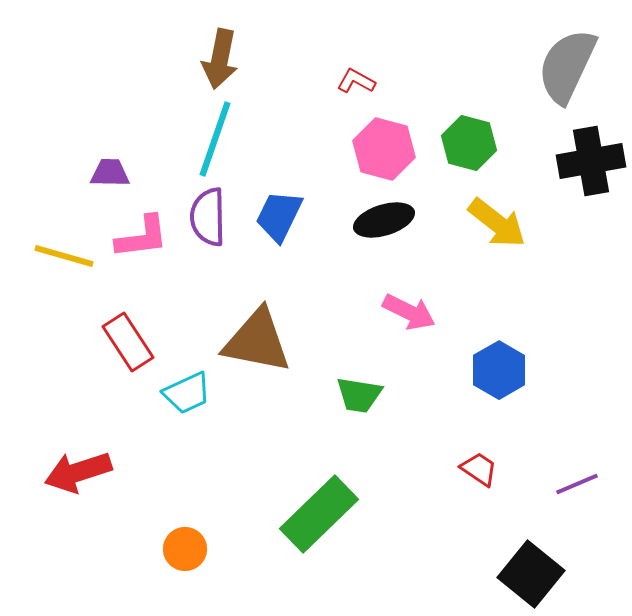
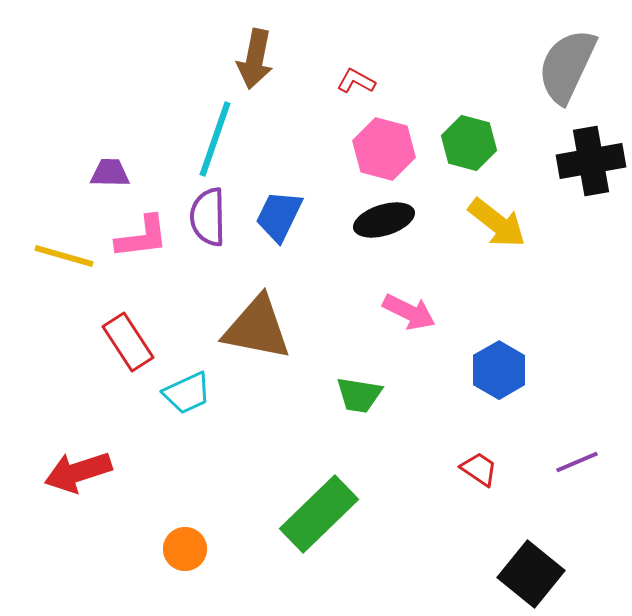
brown arrow: moved 35 px right
brown triangle: moved 13 px up
purple line: moved 22 px up
